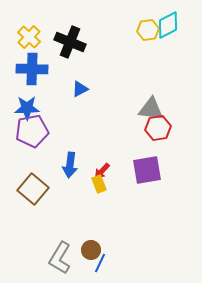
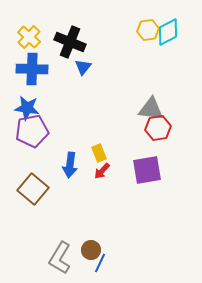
cyan diamond: moved 7 px down
blue triangle: moved 3 px right, 22 px up; rotated 24 degrees counterclockwise
blue star: rotated 10 degrees clockwise
yellow rectangle: moved 31 px up
